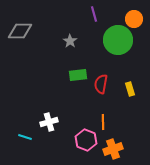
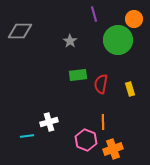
cyan line: moved 2 px right, 1 px up; rotated 24 degrees counterclockwise
